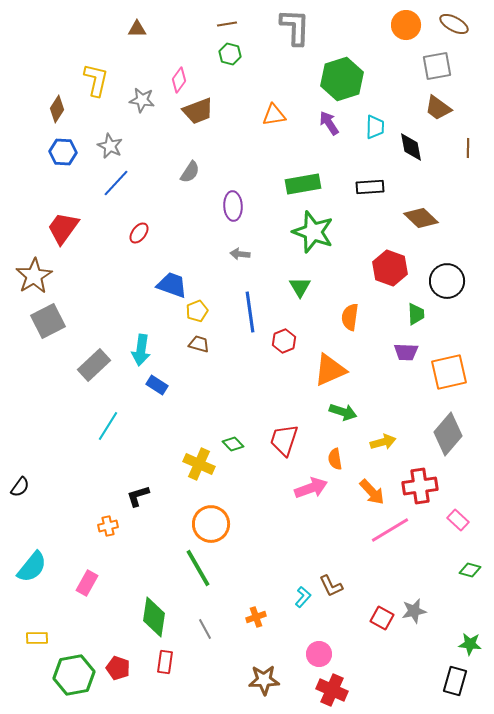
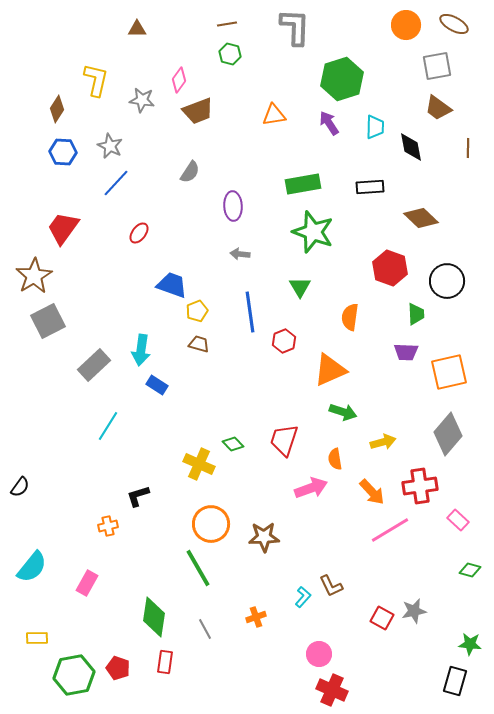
brown star at (264, 680): moved 143 px up
